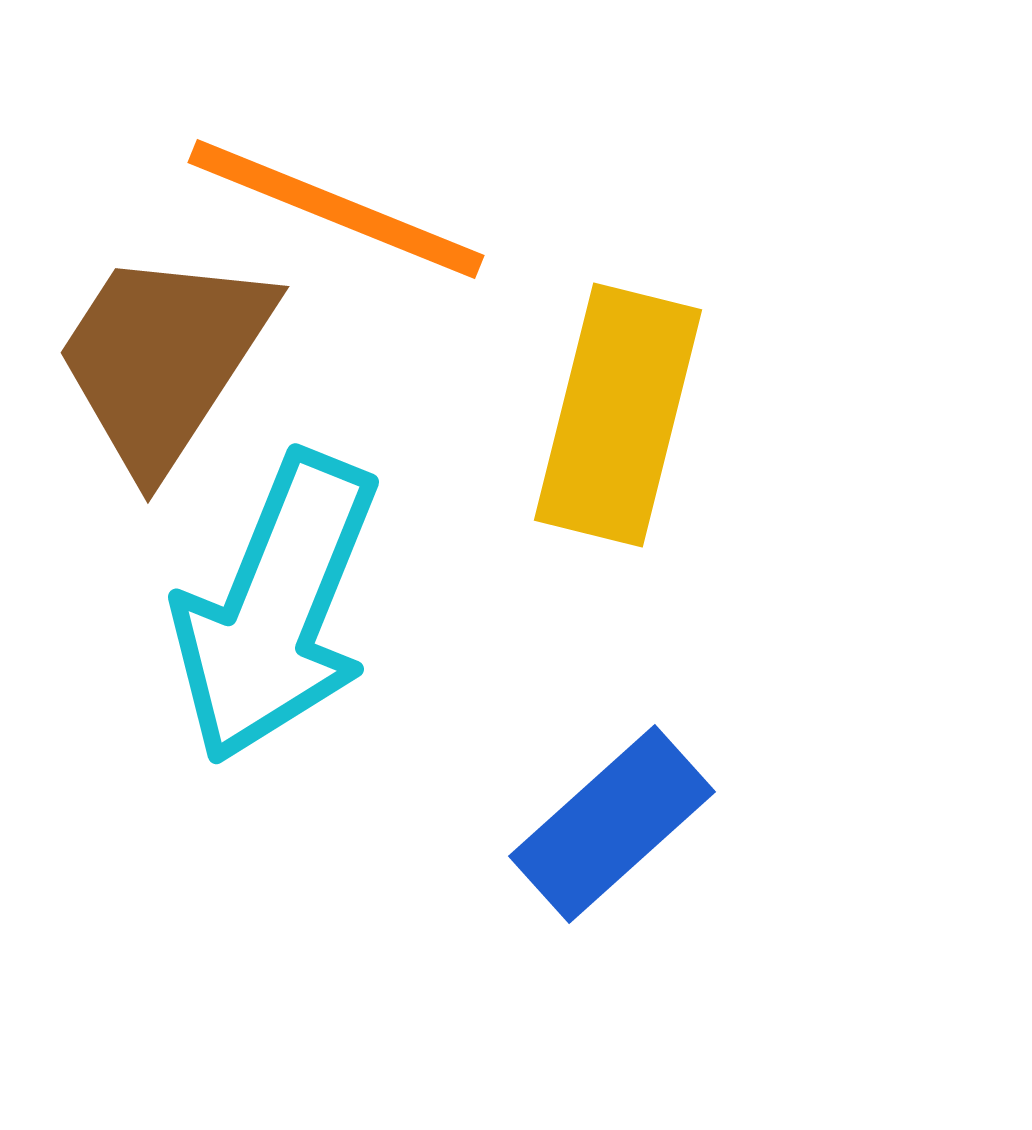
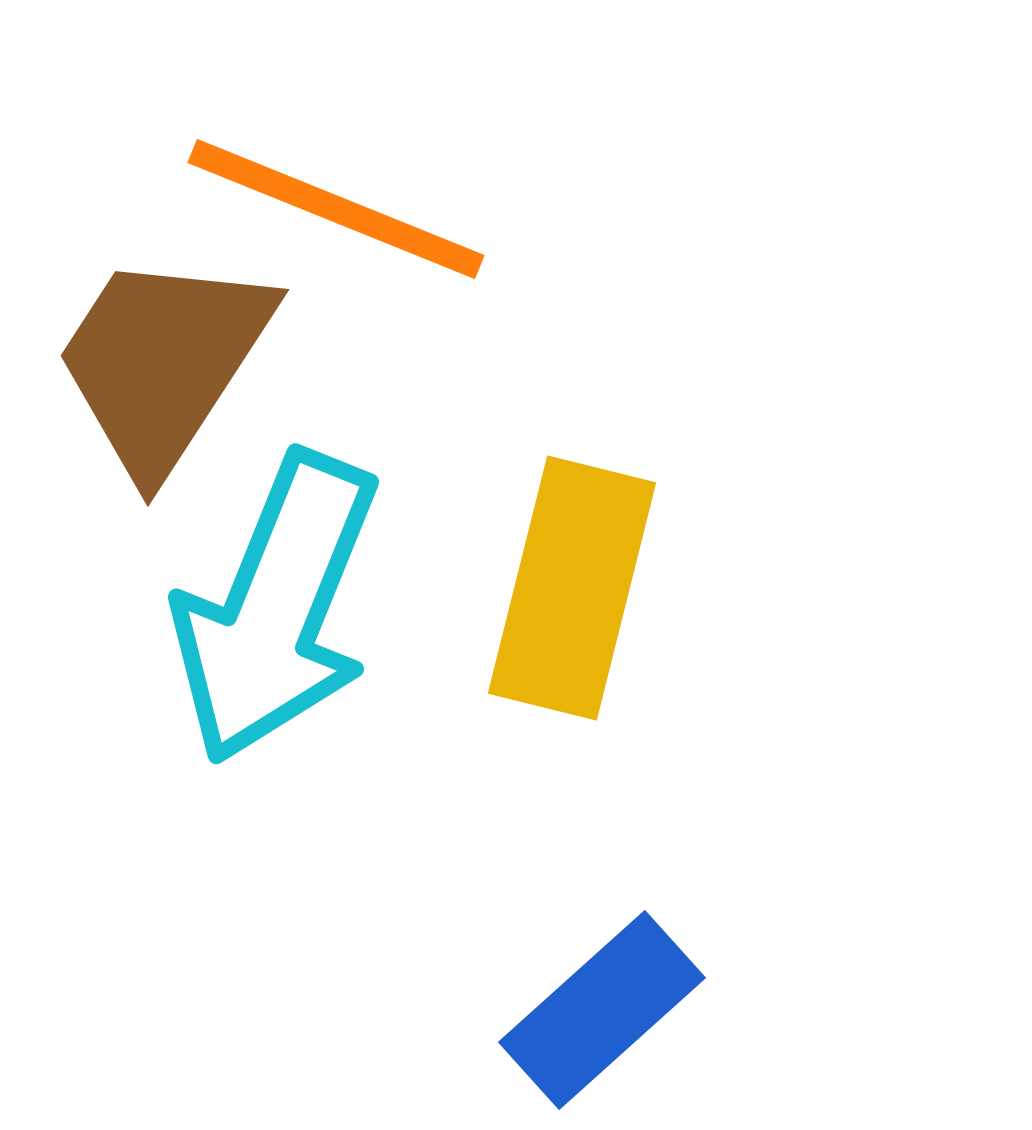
brown trapezoid: moved 3 px down
yellow rectangle: moved 46 px left, 173 px down
blue rectangle: moved 10 px left, 186 px down
